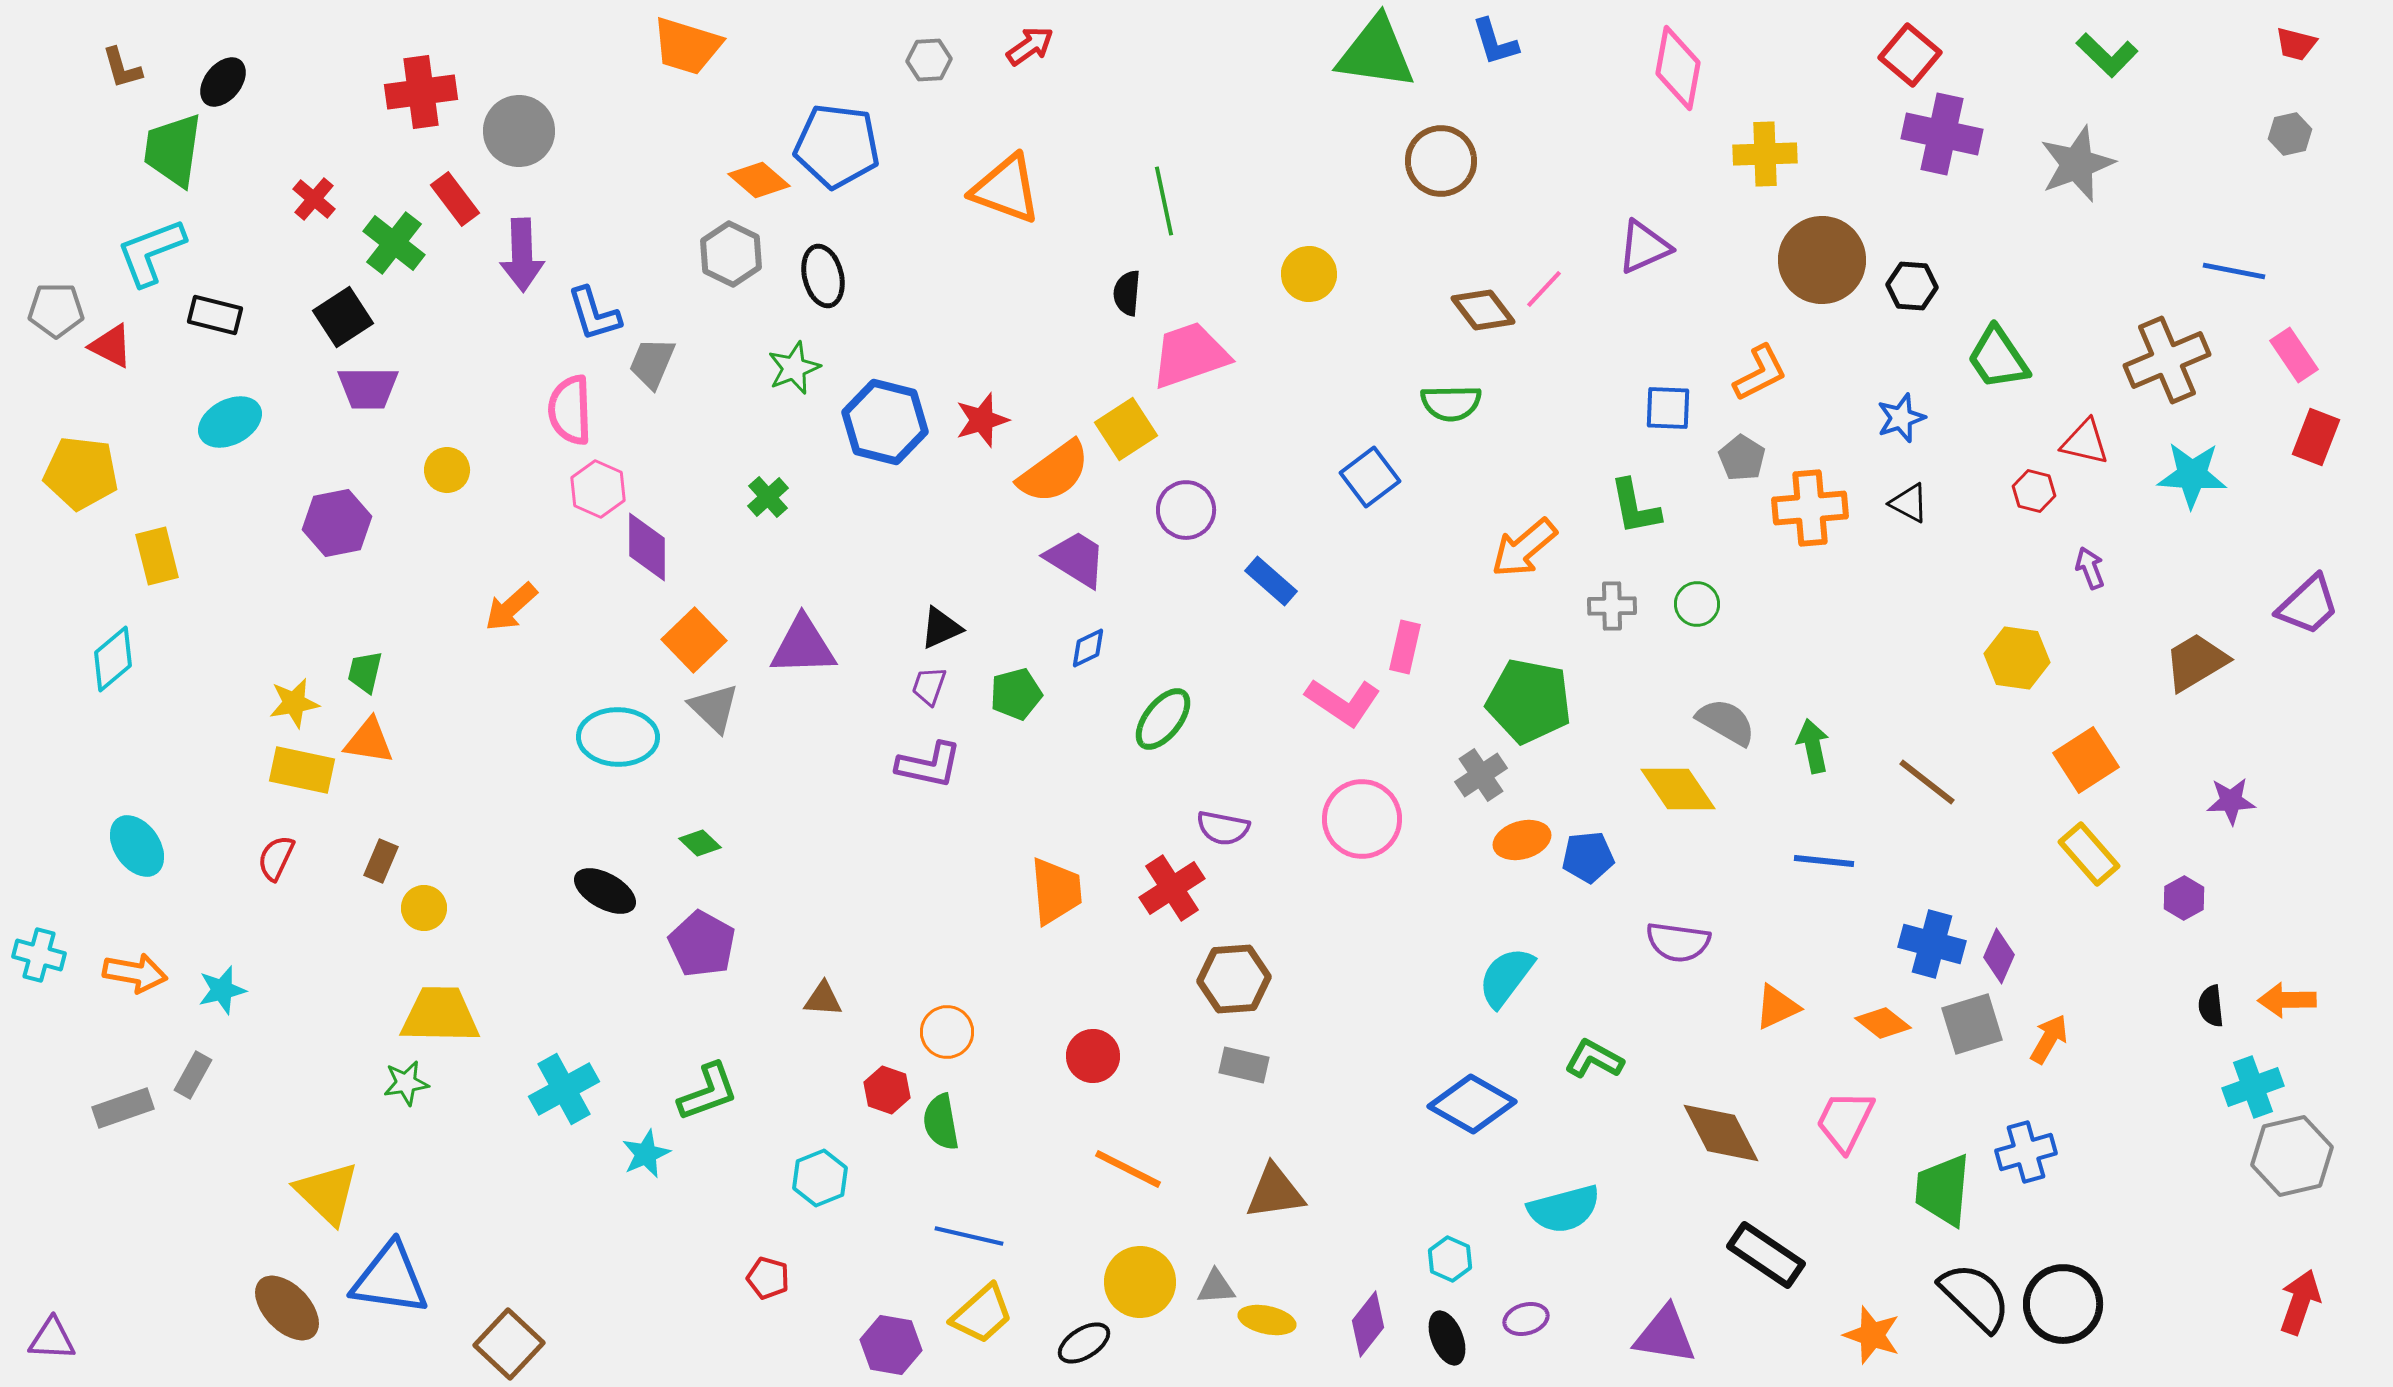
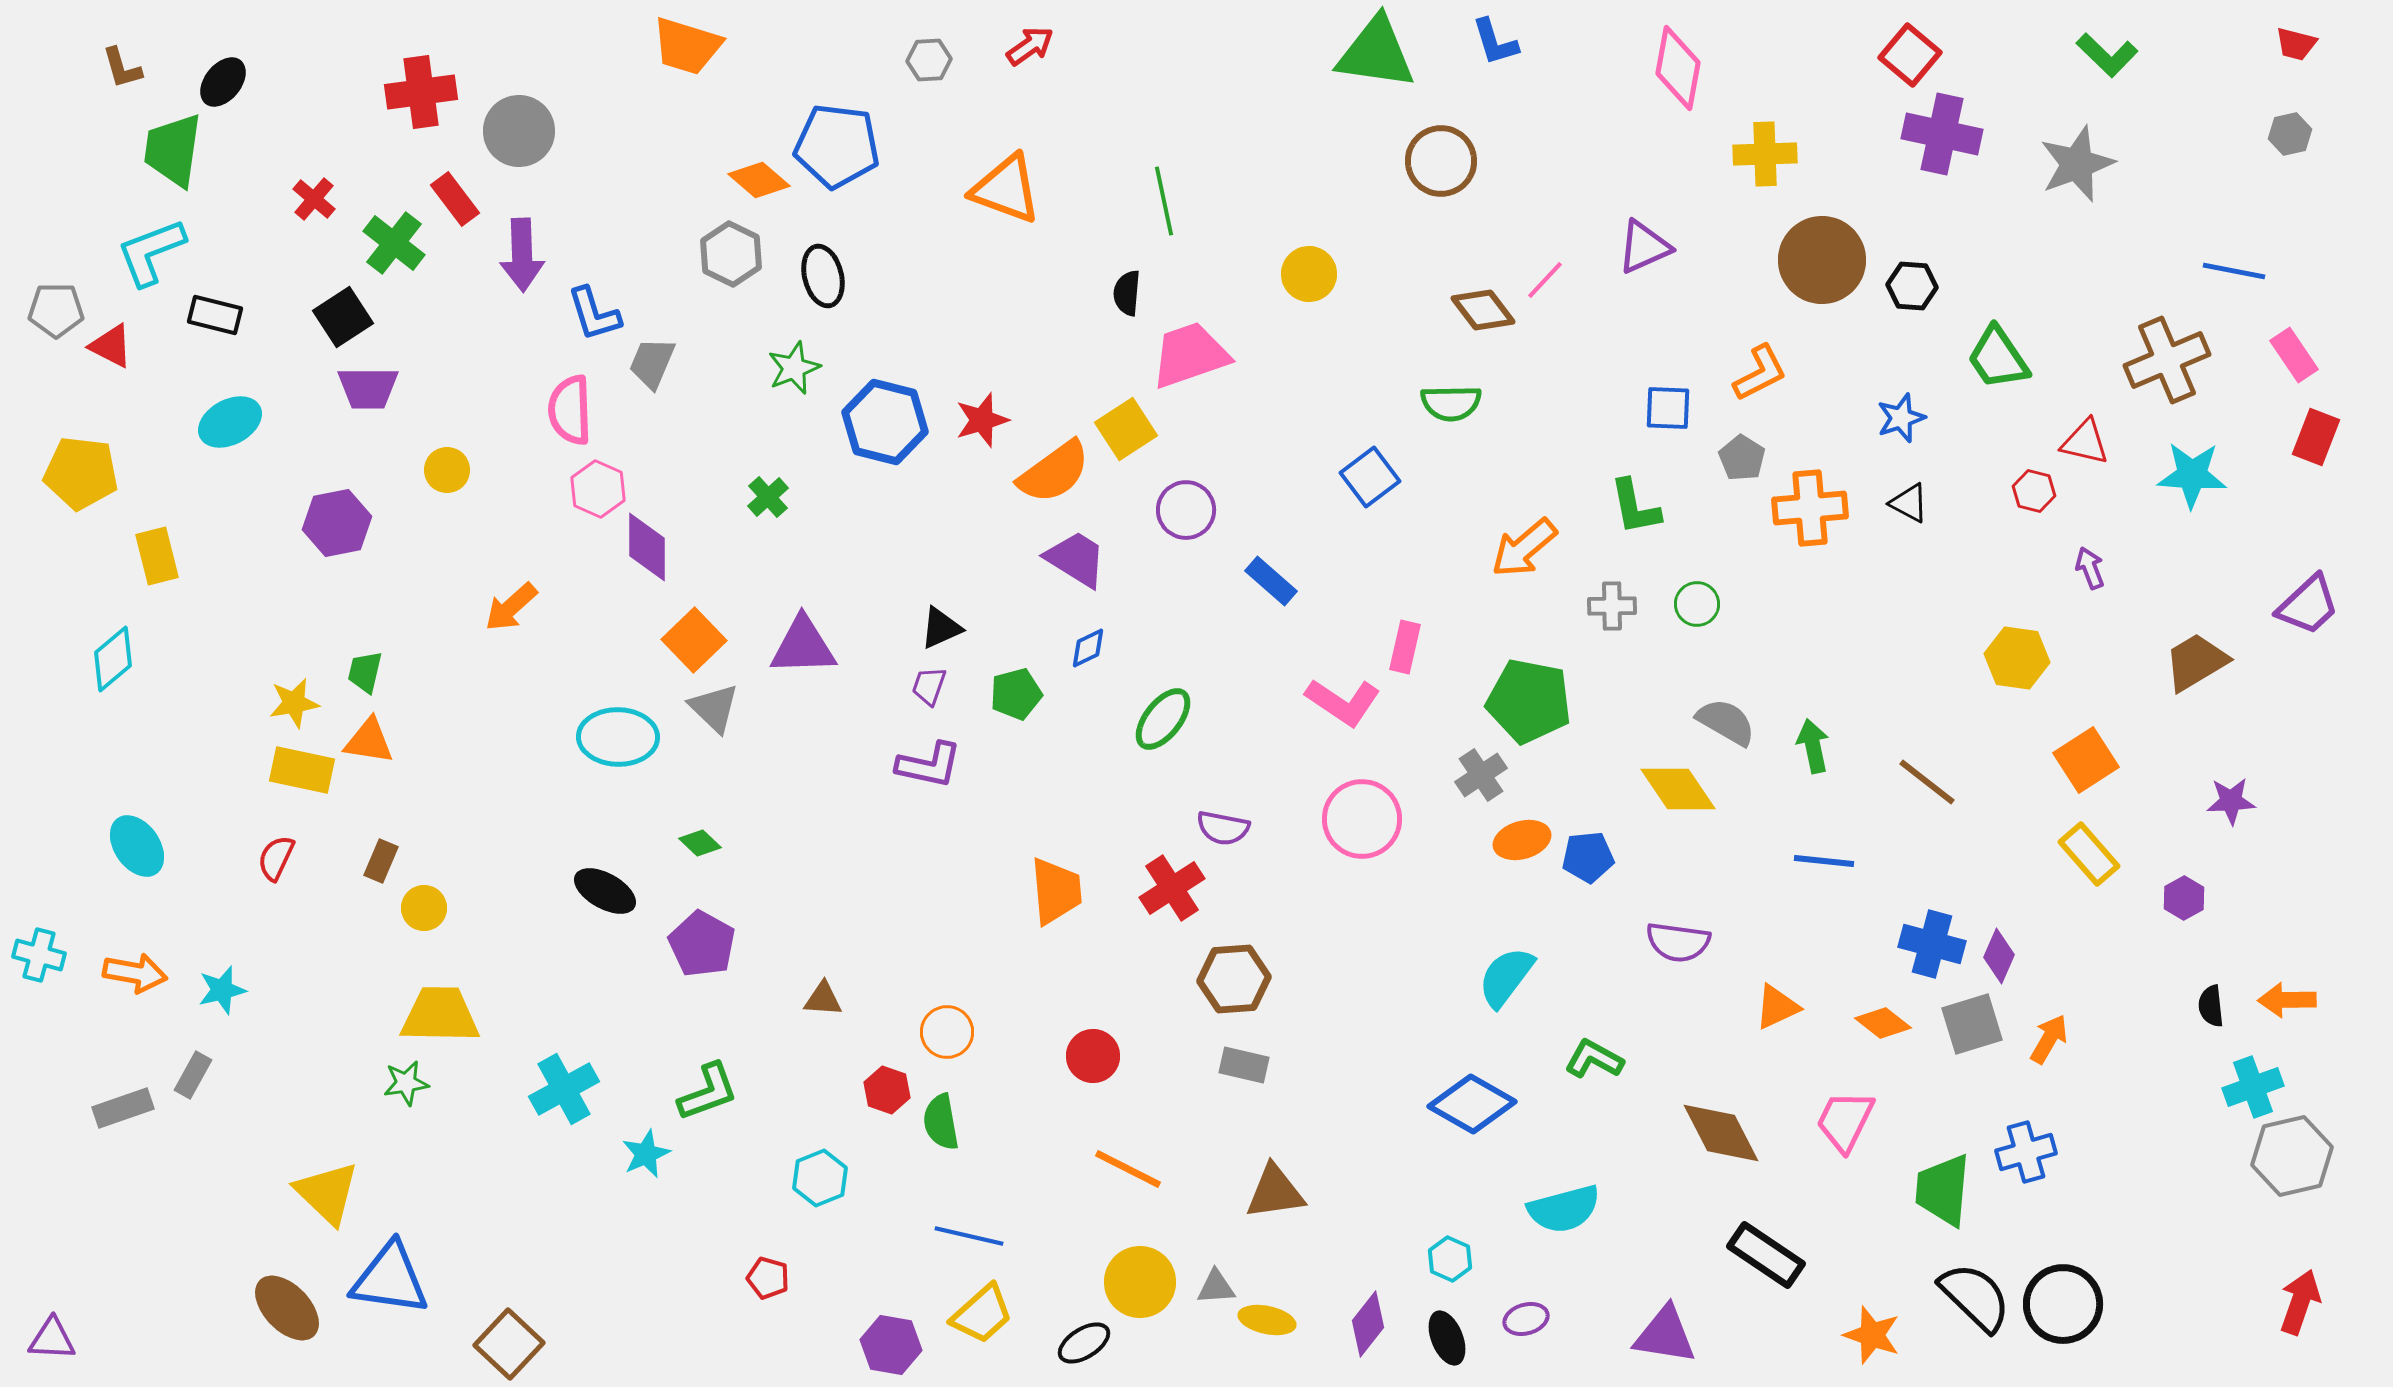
pink line at (1544, 289): moved 1 px right, 9 px up
